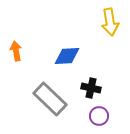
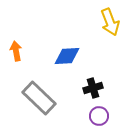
yellow arrow: rotated 12 degrees counterclockwise
black cross: moved 2 px right; rotated 30 degrees counterclockwise
gray rectangle: moved 11 px left, 1 px up
